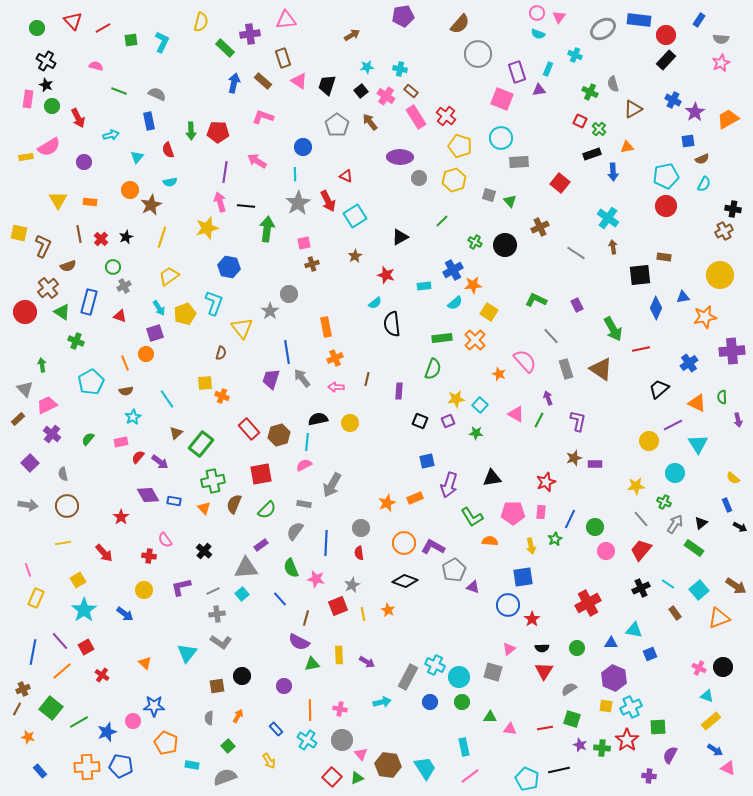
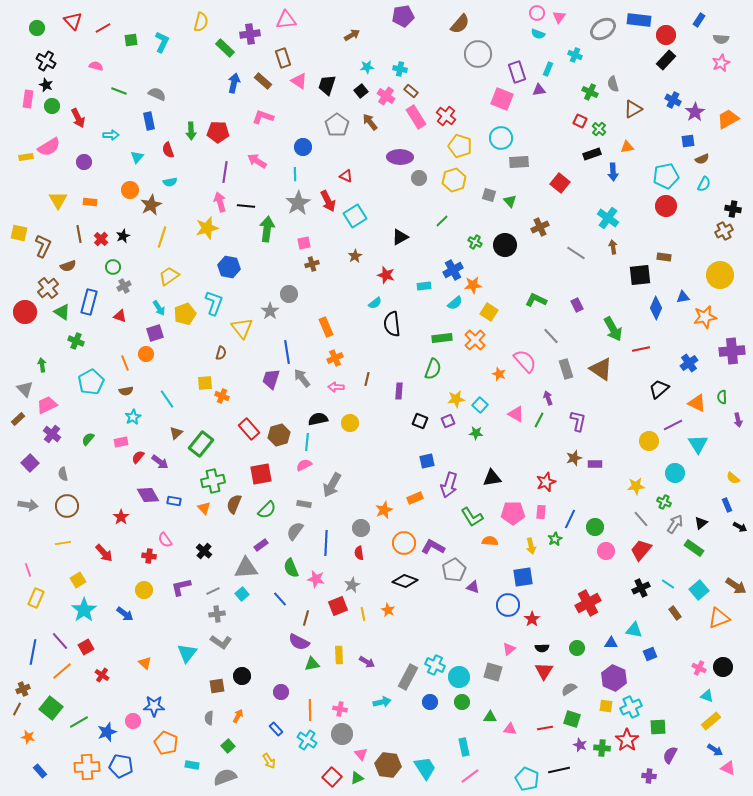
cyan arrow at (111, 135): rotated 14 degrees clockwise
black star at (126, 237): moved 3 px left, 1 px up
orange rectangle at (326, 327): rotated 12 degrees counterclockwise
orange star at (387, 503): moved 3 px left, 7 px down
purple circle at (284, 686): moved 3 px left, 6 px down
gray circle at (342, 740): moved 6 px up
